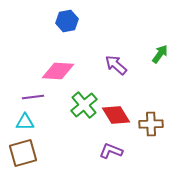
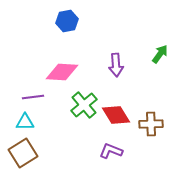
purple arrow: rotated 135 degrees counterclockwise
pink diamond: moved 4 px right, 1 px down
brown square: rotated 16 degrees counterclockwise
